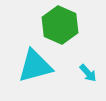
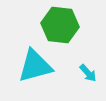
green hexagon: rotated 18 degrees counterclockwise
